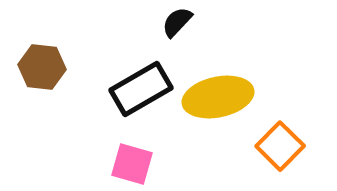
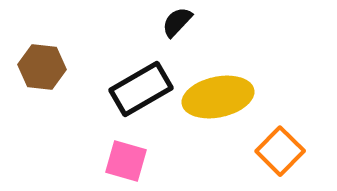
orange square: moved 5 px down
pink square: moved 6 px left, 3 px up
